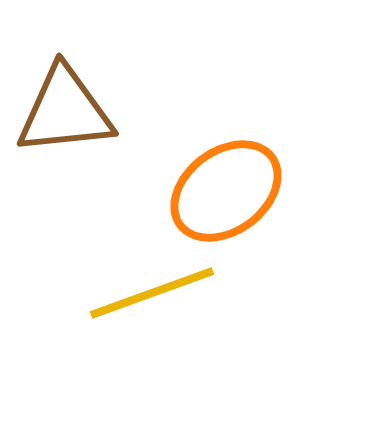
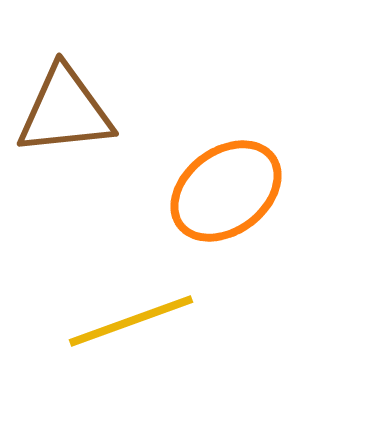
yellow line: moved 21 px left, 28 px down
